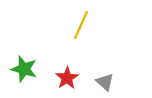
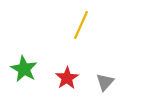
green star: rotated 12 degrees clockwise
gray triangle: rotated 30 degrees clockwise
